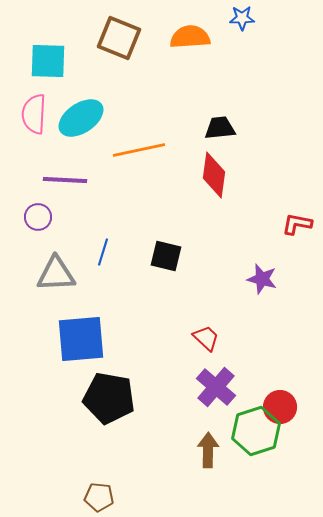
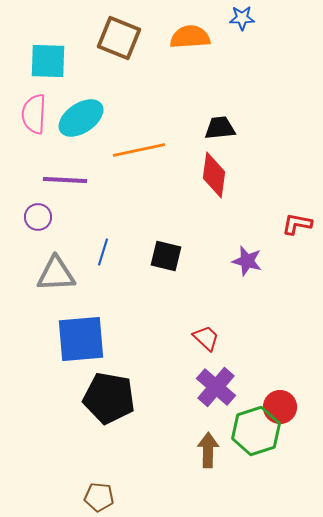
purple star: moved 15 px left, 18 px up
